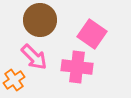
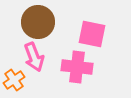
brown circle: moved 2 px left, 2 px down
pink square: rotated 24 degrees counterclockwise
pink arrow: rotated 24 degrees clockwise
